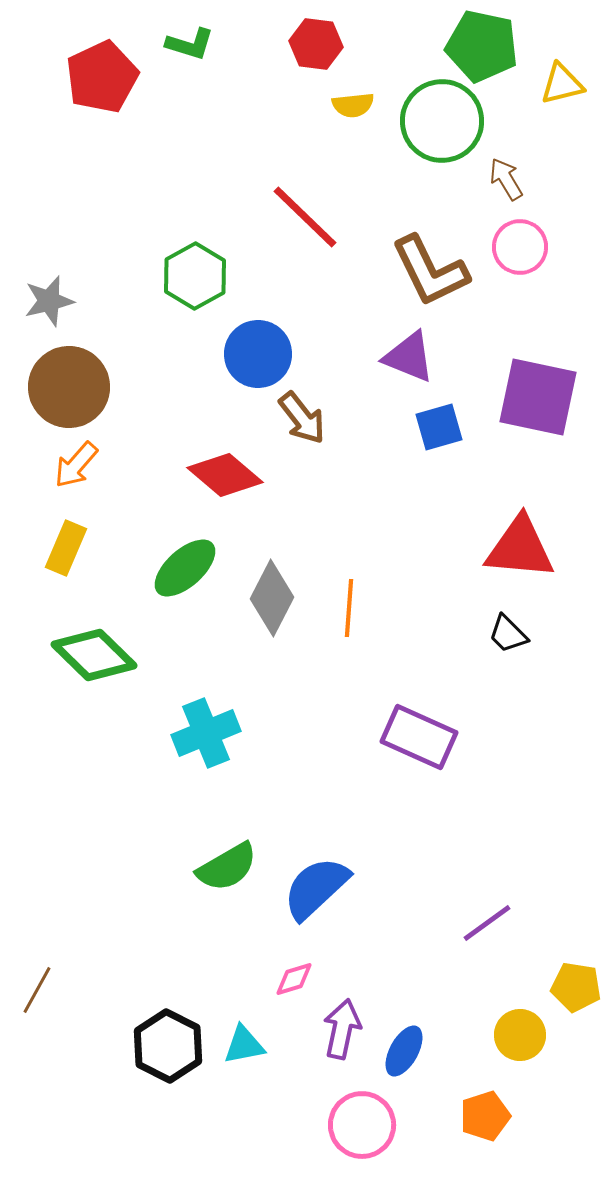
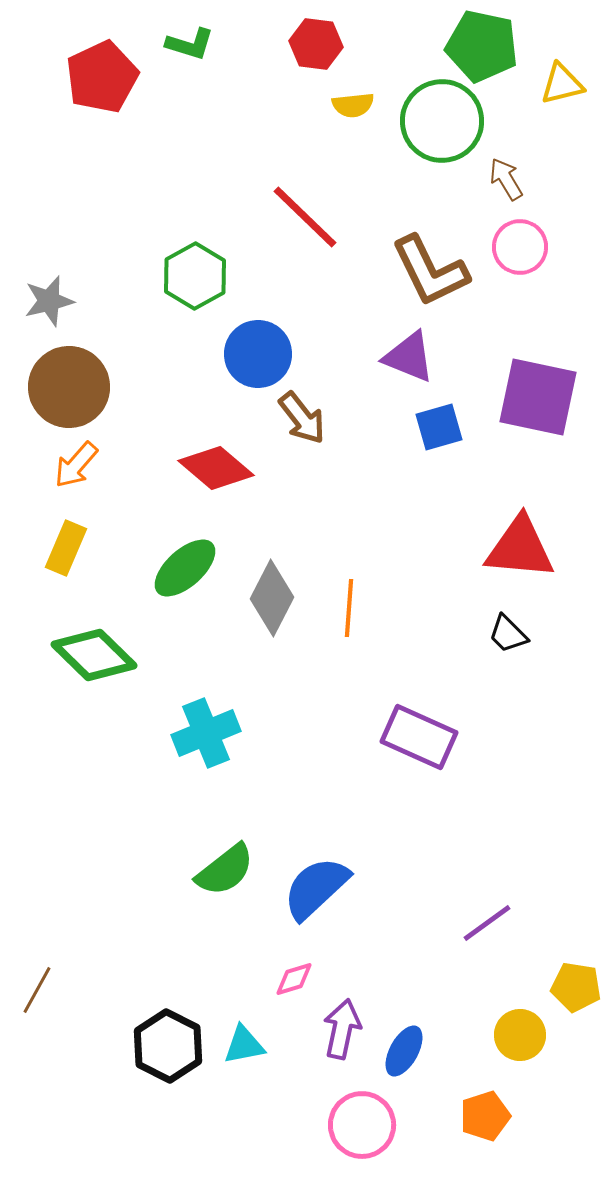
red diamond at (225, 475): moved 9 px left, 7 px up
green semicircle at (227, 867): moved 2 px left, 3 px down; rotated 8 degrees counterclockwise
